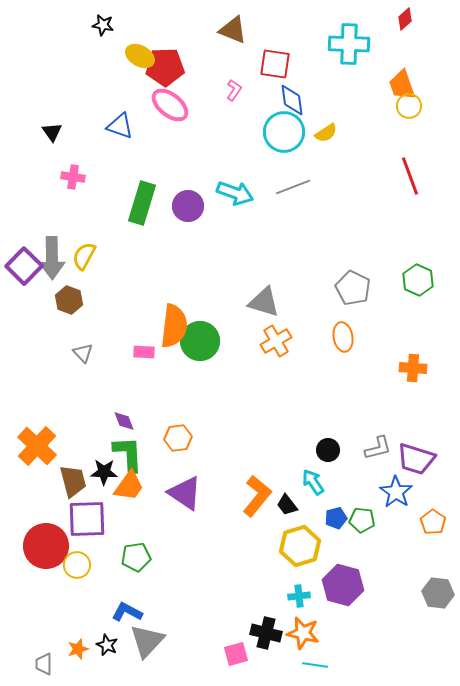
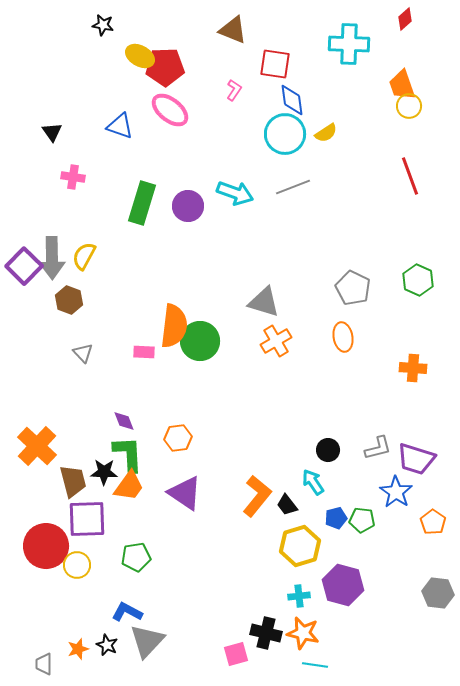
pink ellipse at (170, 105): moved 5 px down
cyan circle at (284, 132): moved 1 px right, 2 px down
